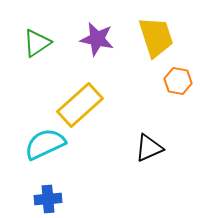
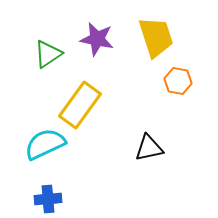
green triangle: moved 11 px right, 11 px down
yellow rectangle: rotated 12 degrees counterclockwise
black triangle: rotated 12 degrees clockwise
